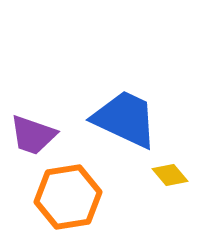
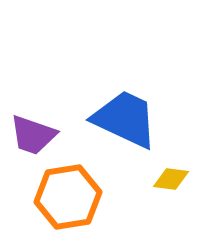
yellow diamond: moved 1 px right, 4 px down; rotated 42 degrees counterclockwise
